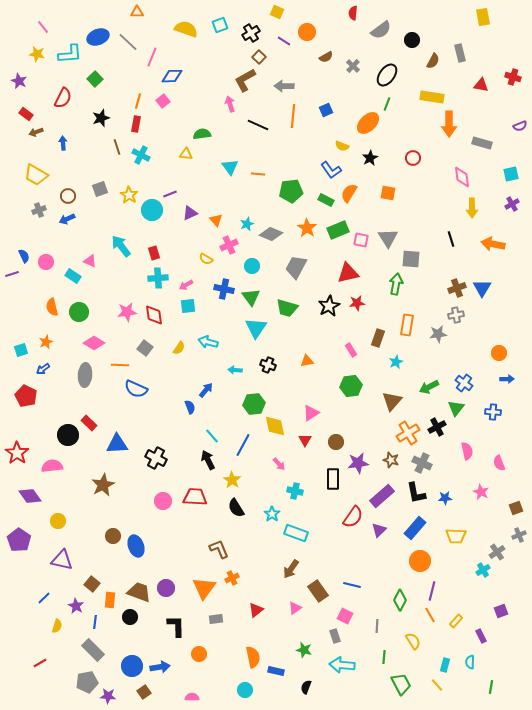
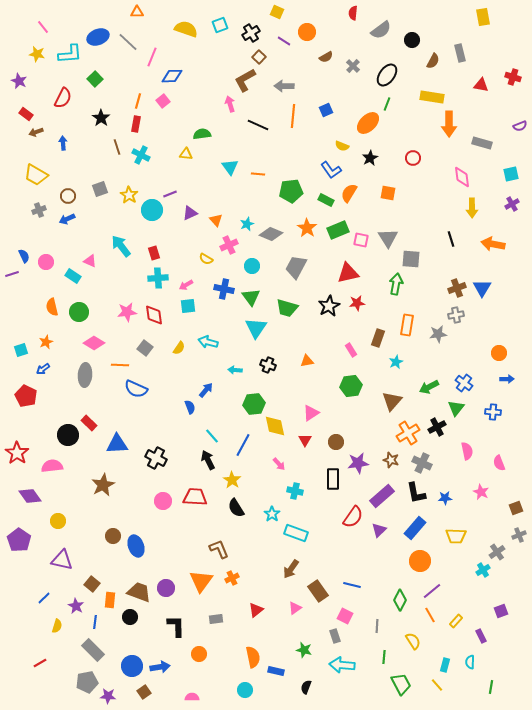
black star at (101, 118): rotated 18 degrees counterclockwise
orange triangle at (204, 588): moved 3 px left, 7 px up
purple line at (432, 591): rotated 36 degrees clockwise
